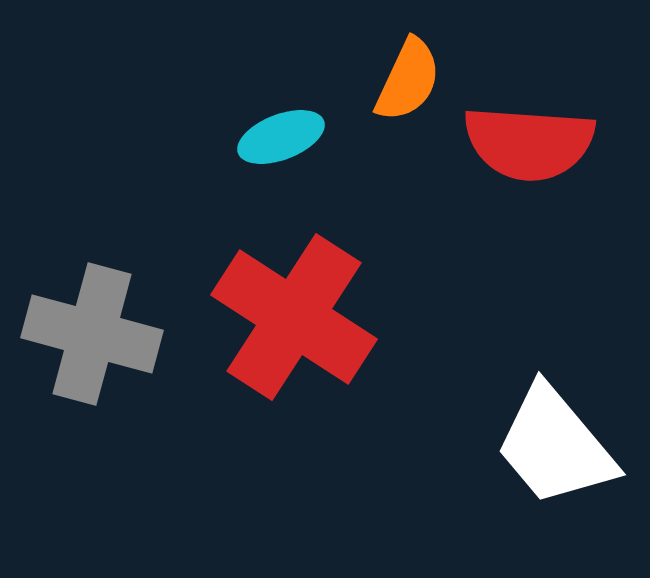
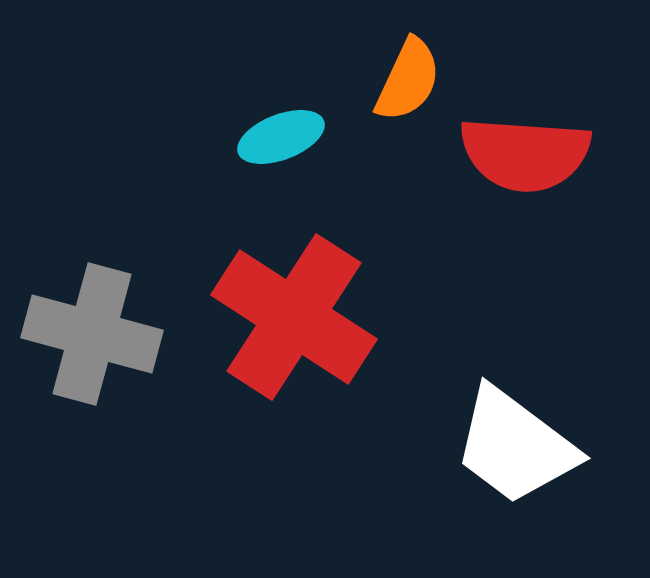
red semicircle: moved 4 px left, 11 px down
white trapezoid: moved 40 px left; rotated 13 degrees counterclockwise
